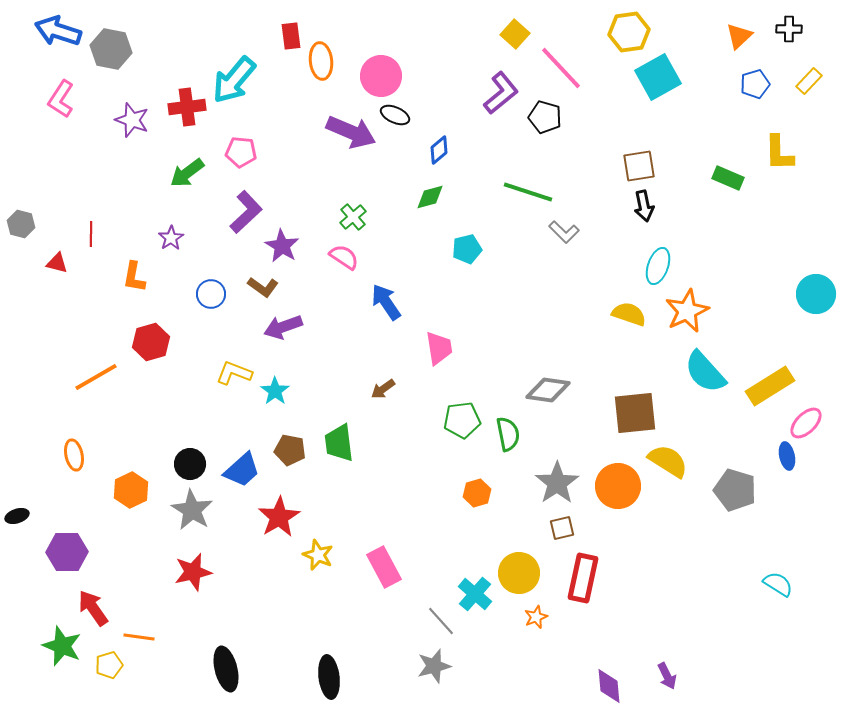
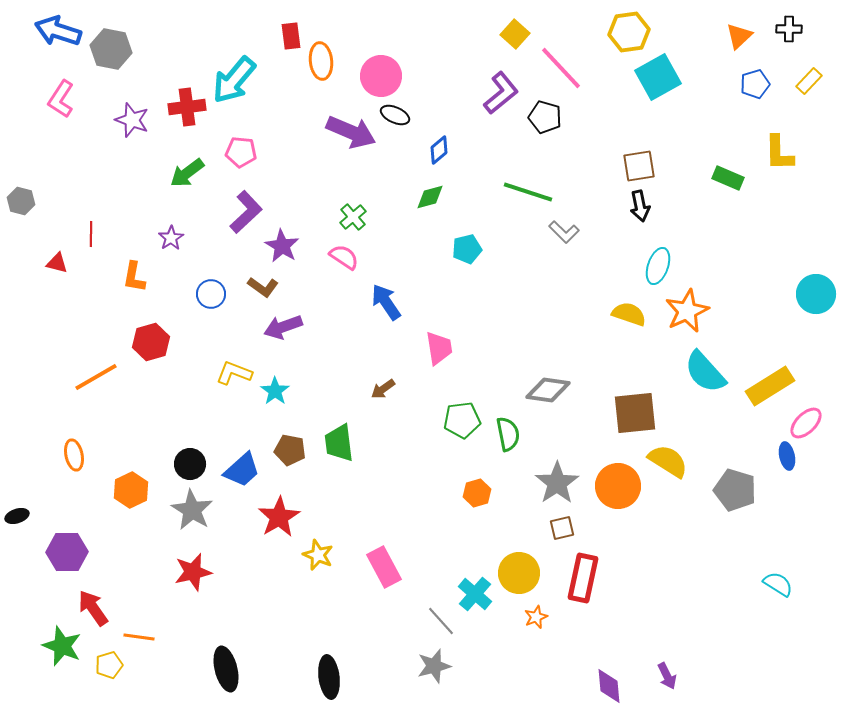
black arrow at (644, 206): moved 4 px left
gray hexagon at (21, 224): moved 23 px up
